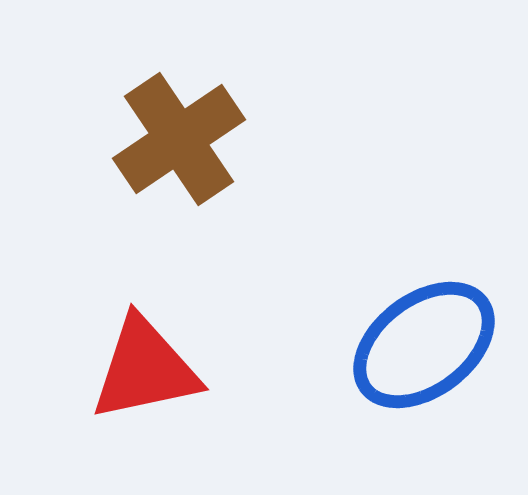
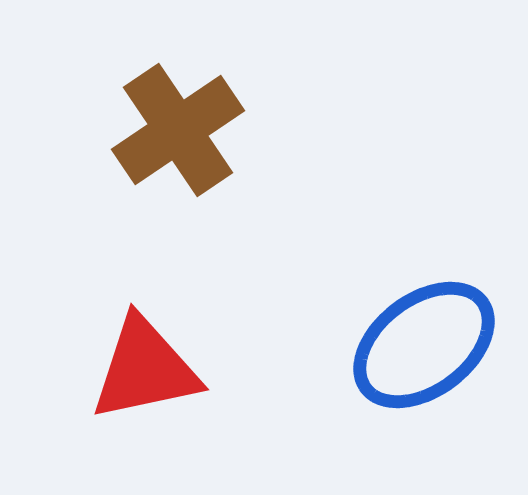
brown cross: moved 1 px left, 9 px up
